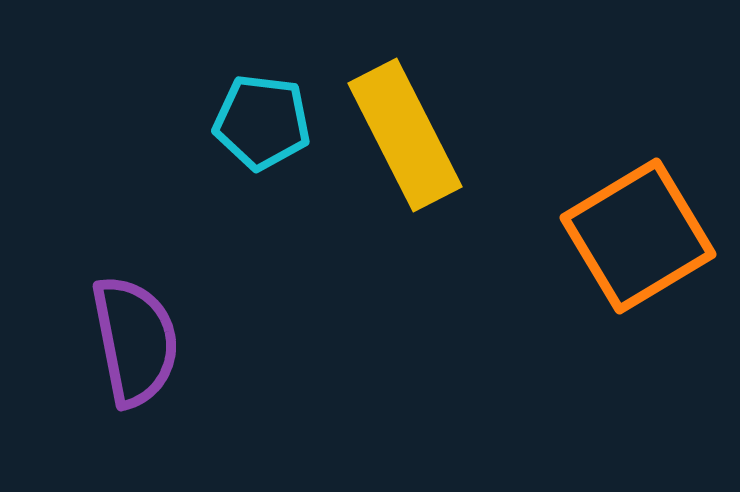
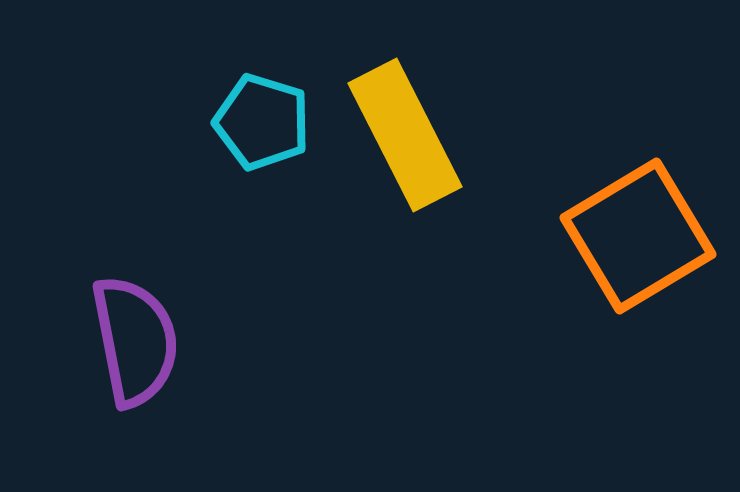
cyan pentagon: rotated 10 degrees clockwise
